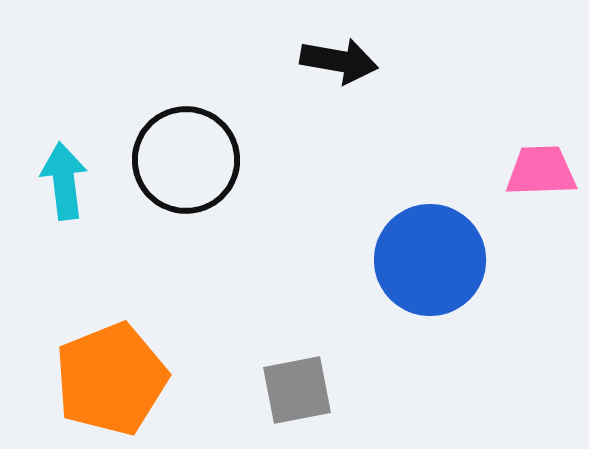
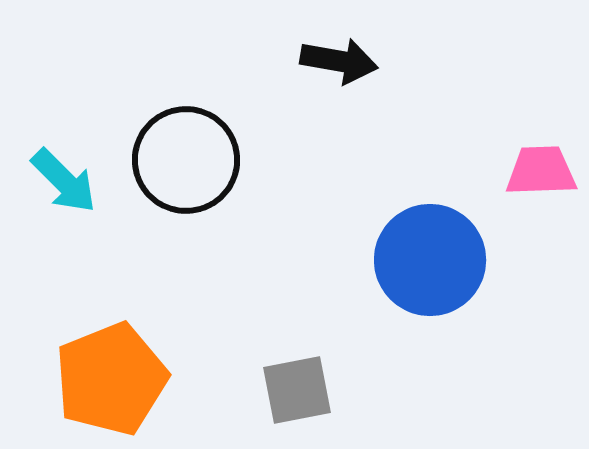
cyan arrow: rotated 142 degrees clockwise
